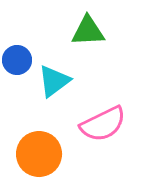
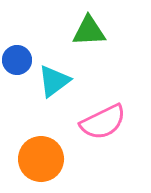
green triangle: moved 1 px right
pink semicircle: moved 2 px up
orange circle: moved 2 px right, 5 px down
